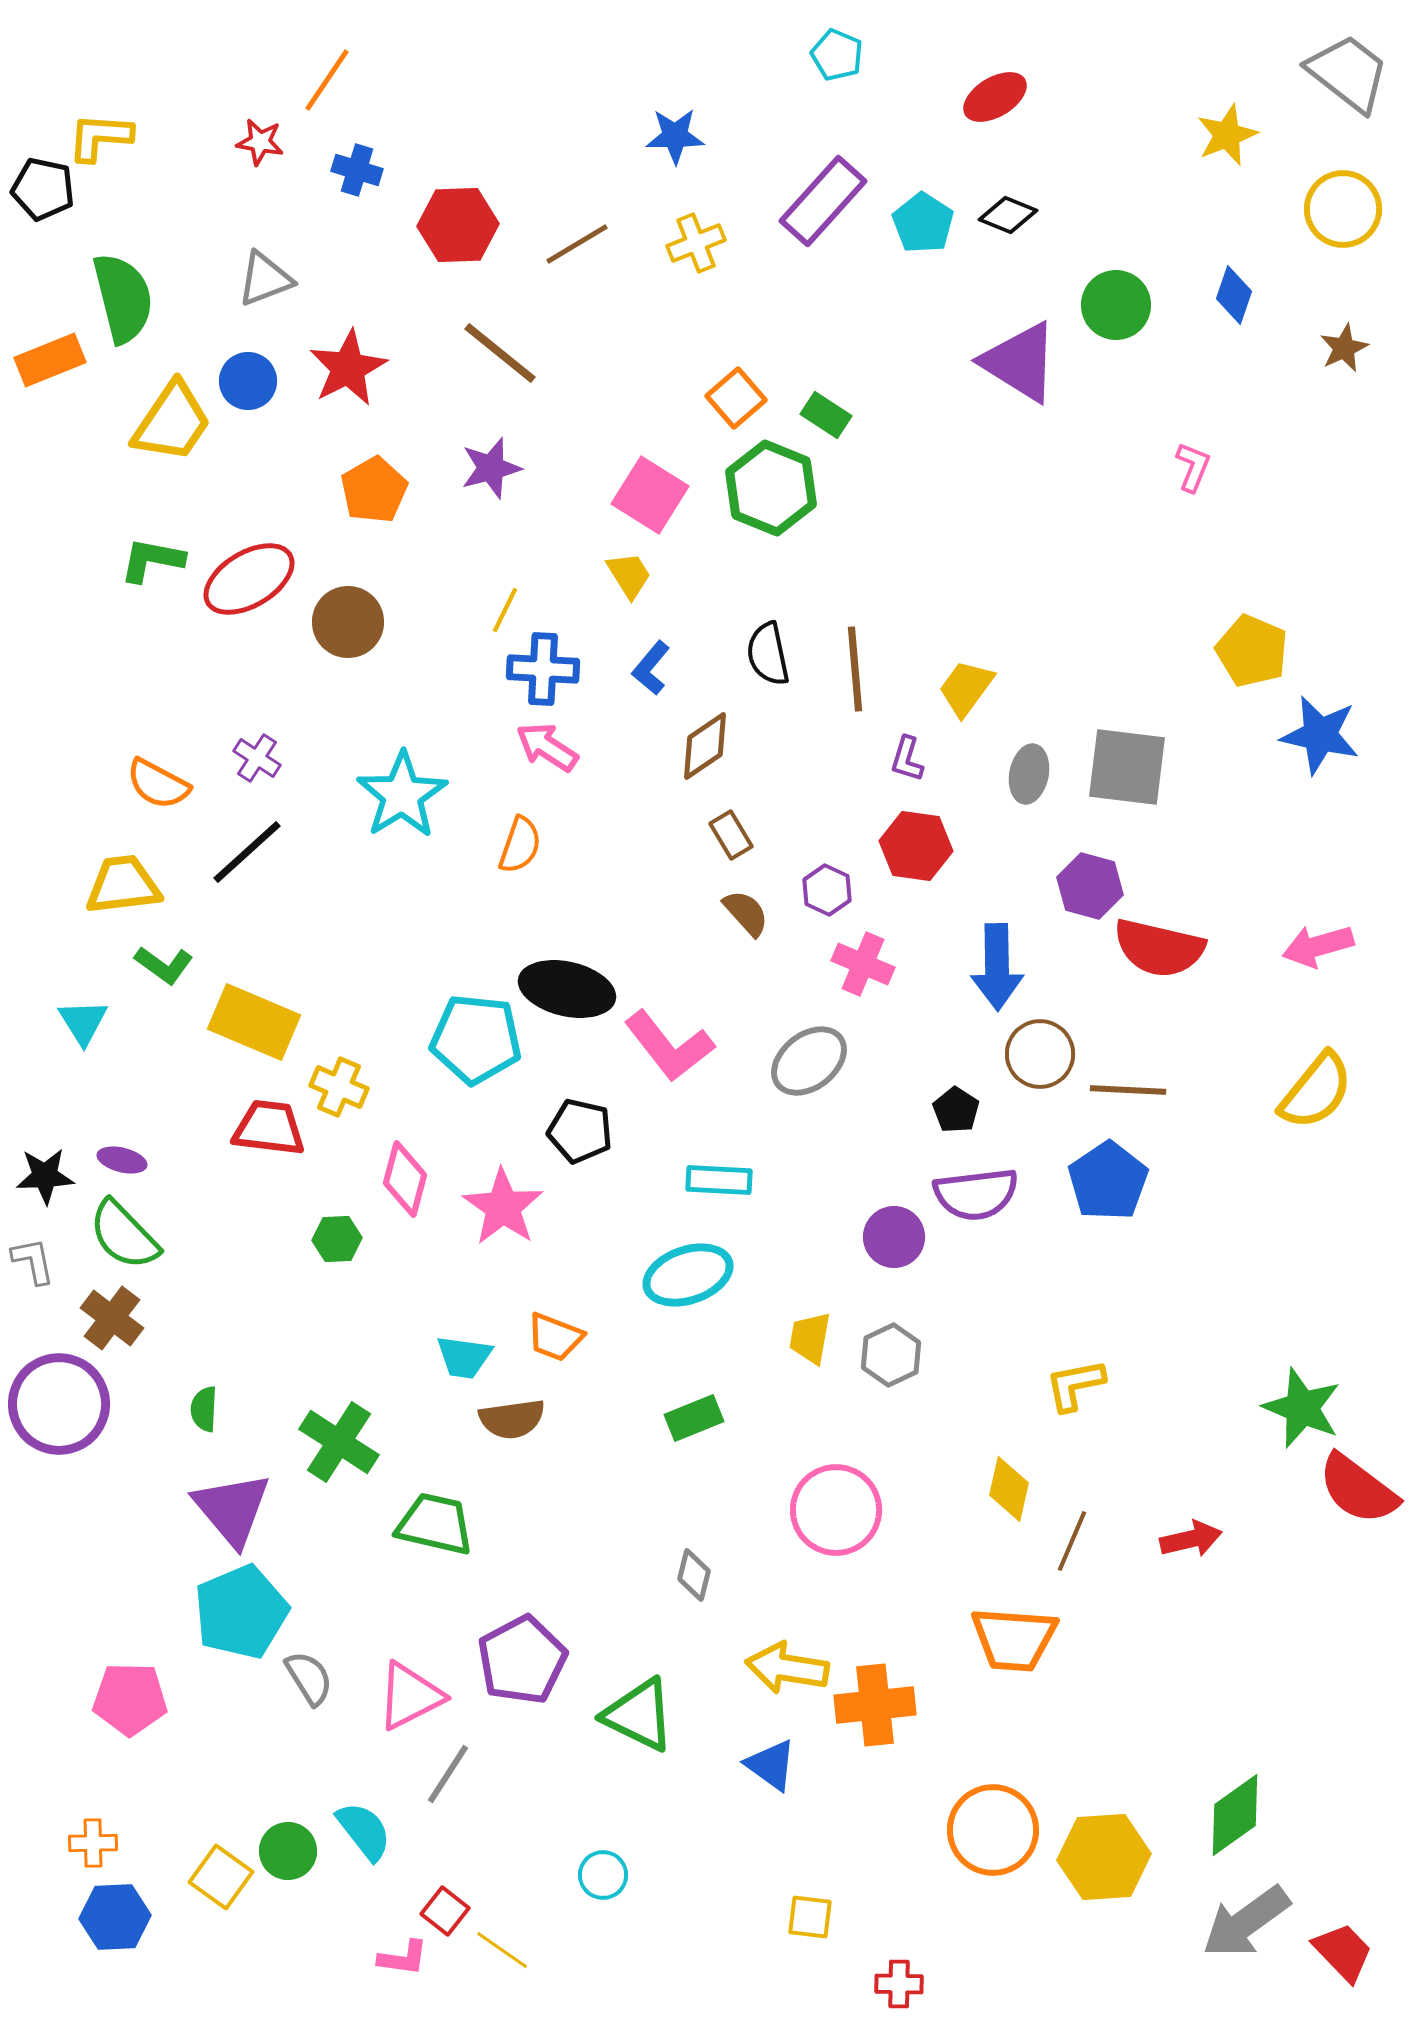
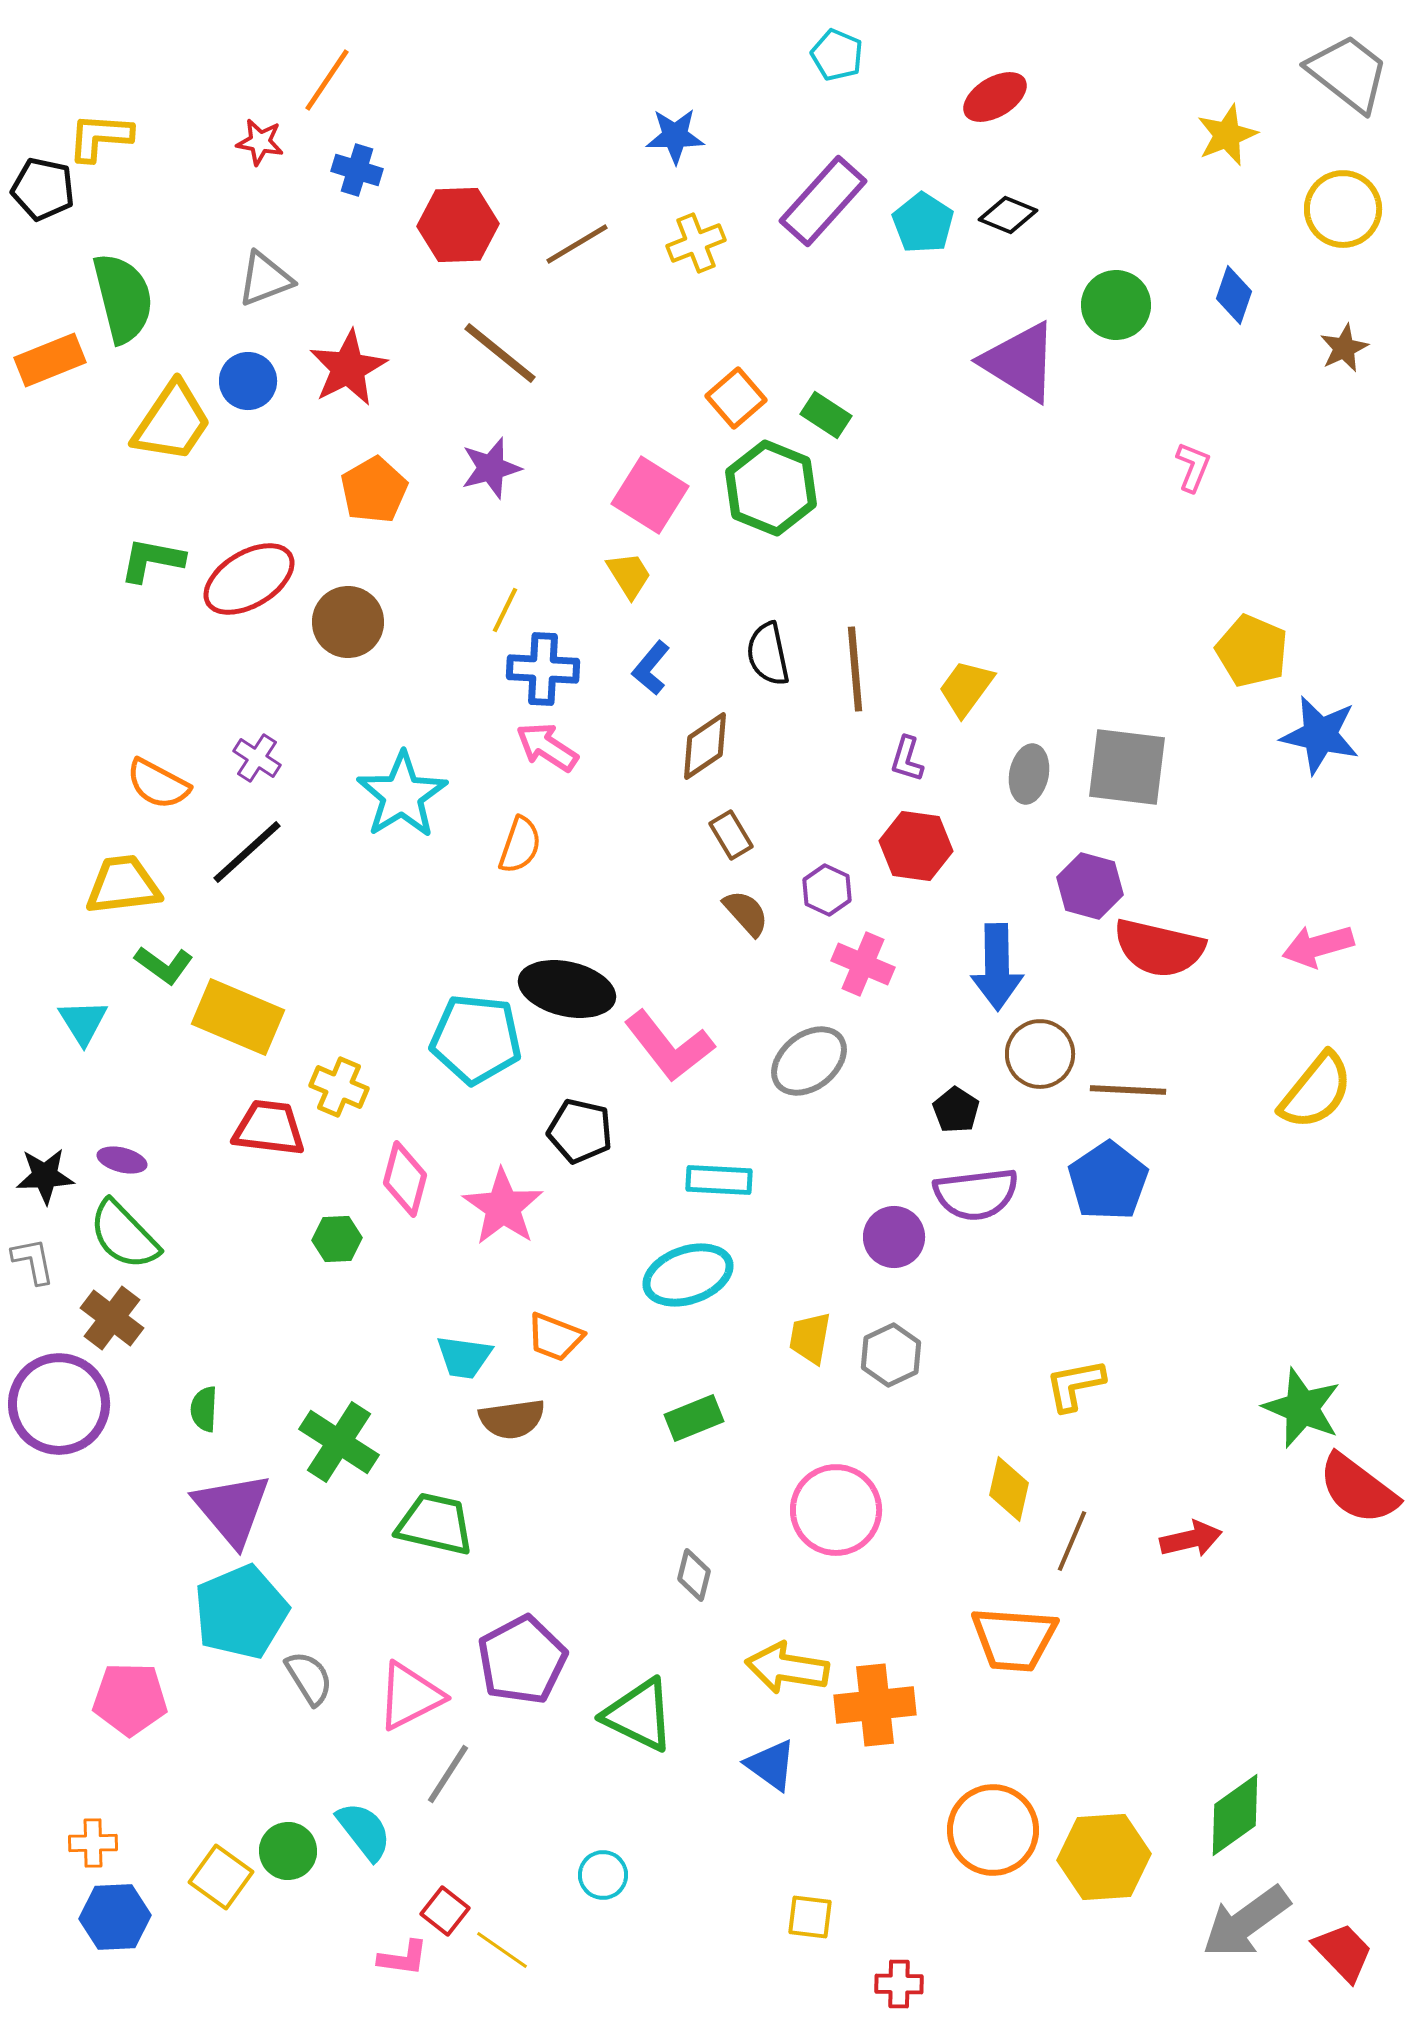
yellow rectangle at (254, 1022): moved 16 px left, 5 px up
